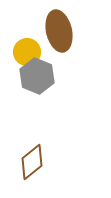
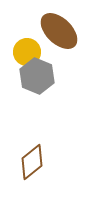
brown ellipse: rotated 33 degrees counterclockwise
